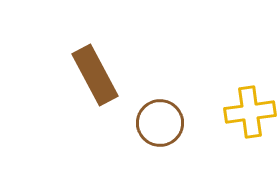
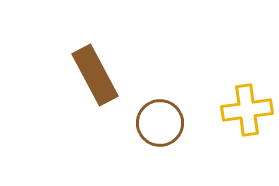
yellow cross: moved 3 px left, 2 px up
